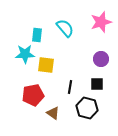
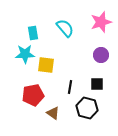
cyan rectangle: moved 4 px left, 2 px up; rotated 16 degrees counterclockwise
purple circle: moved 4 px up
